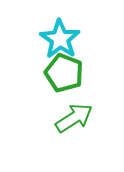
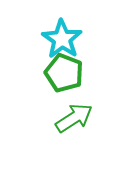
cyan star: moved 2 px right
